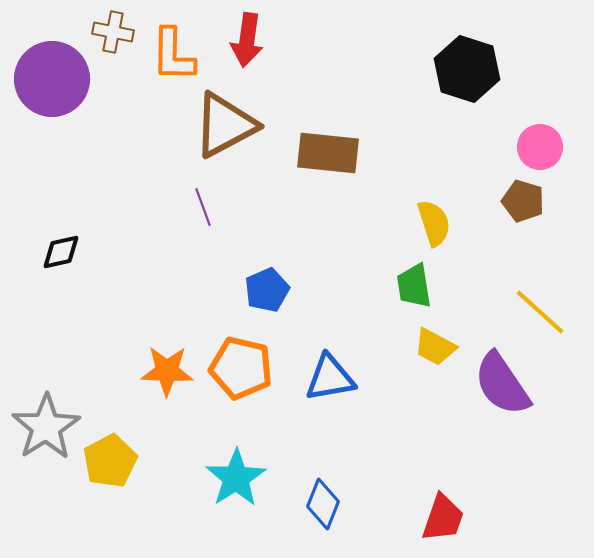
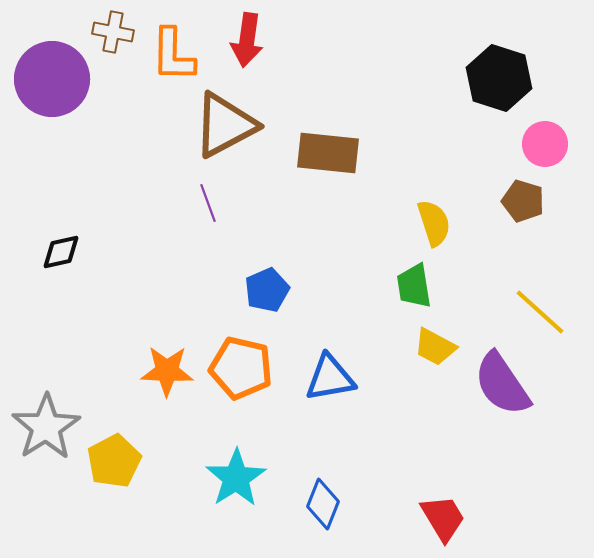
black hexagon: moved 32 px right, 9 px down
pink circle: moved 5 px right, 3 px up
purple line: moved 5 px right, 4 px up
yellow pentagon: moved 4 px right
red trapezoid: rotated 50 degrees counterclockwise
